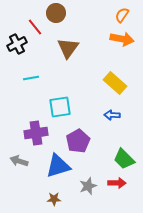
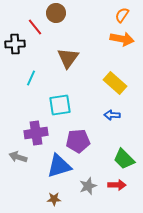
black cross: moved 2 px left; rotated 24 degrees clockwise
brown triangle: moved 10 px down
cyan line: rotated 56 degrees counterclockwise
cyan square: moved 2 px up
purple pentagon: rotated 25 degrees clockwise
gray arrow: moved 1 px left, 4 px up
blue triangle: moved 1 px right
red arrow: moved 2 px down
